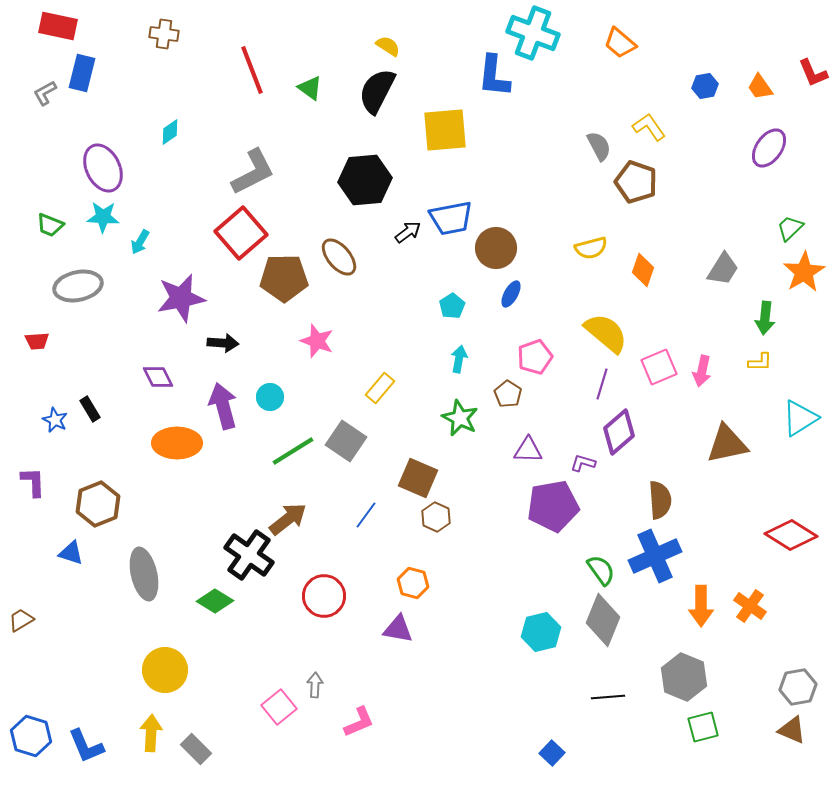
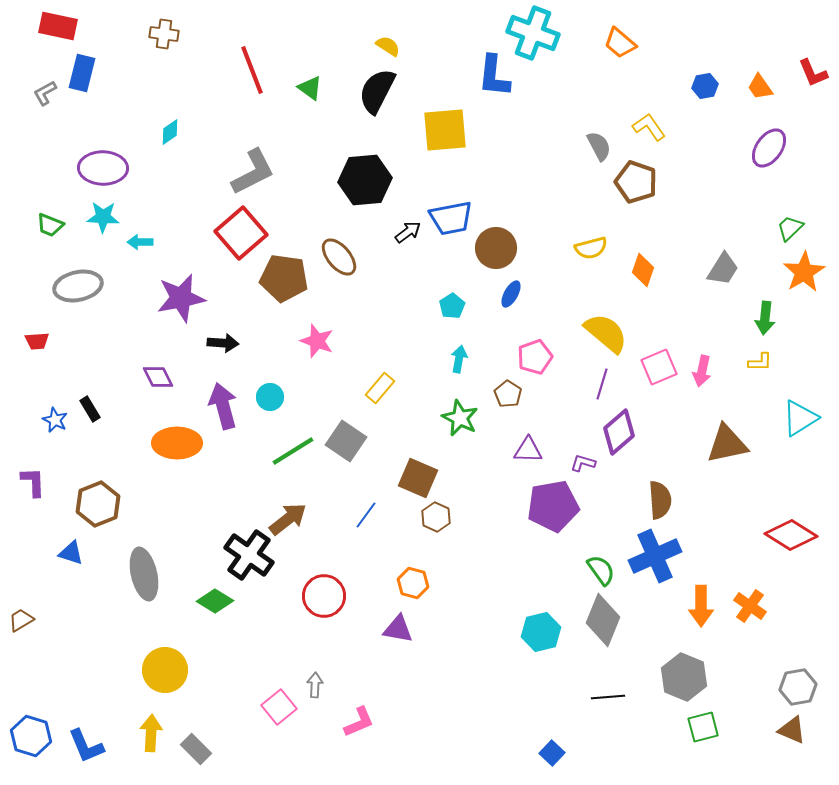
purple ellipse at (103, 168): rotated 63 degrees counterclockwise
cyan arrow at (140, 242): rotated 60 degrees clockwise
brown pentagon at (284, 278): rotated 9 degrees clockwise
